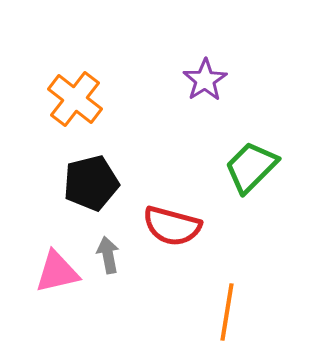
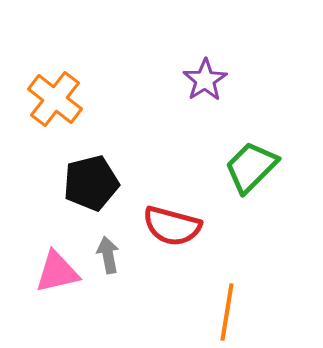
orange cross: moved 20 px left
